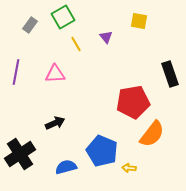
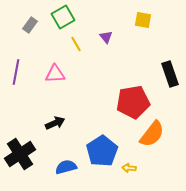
yellow square: moved 4 px right, 1 px up
blue pentagon: rotated 16 degrees clockwise
